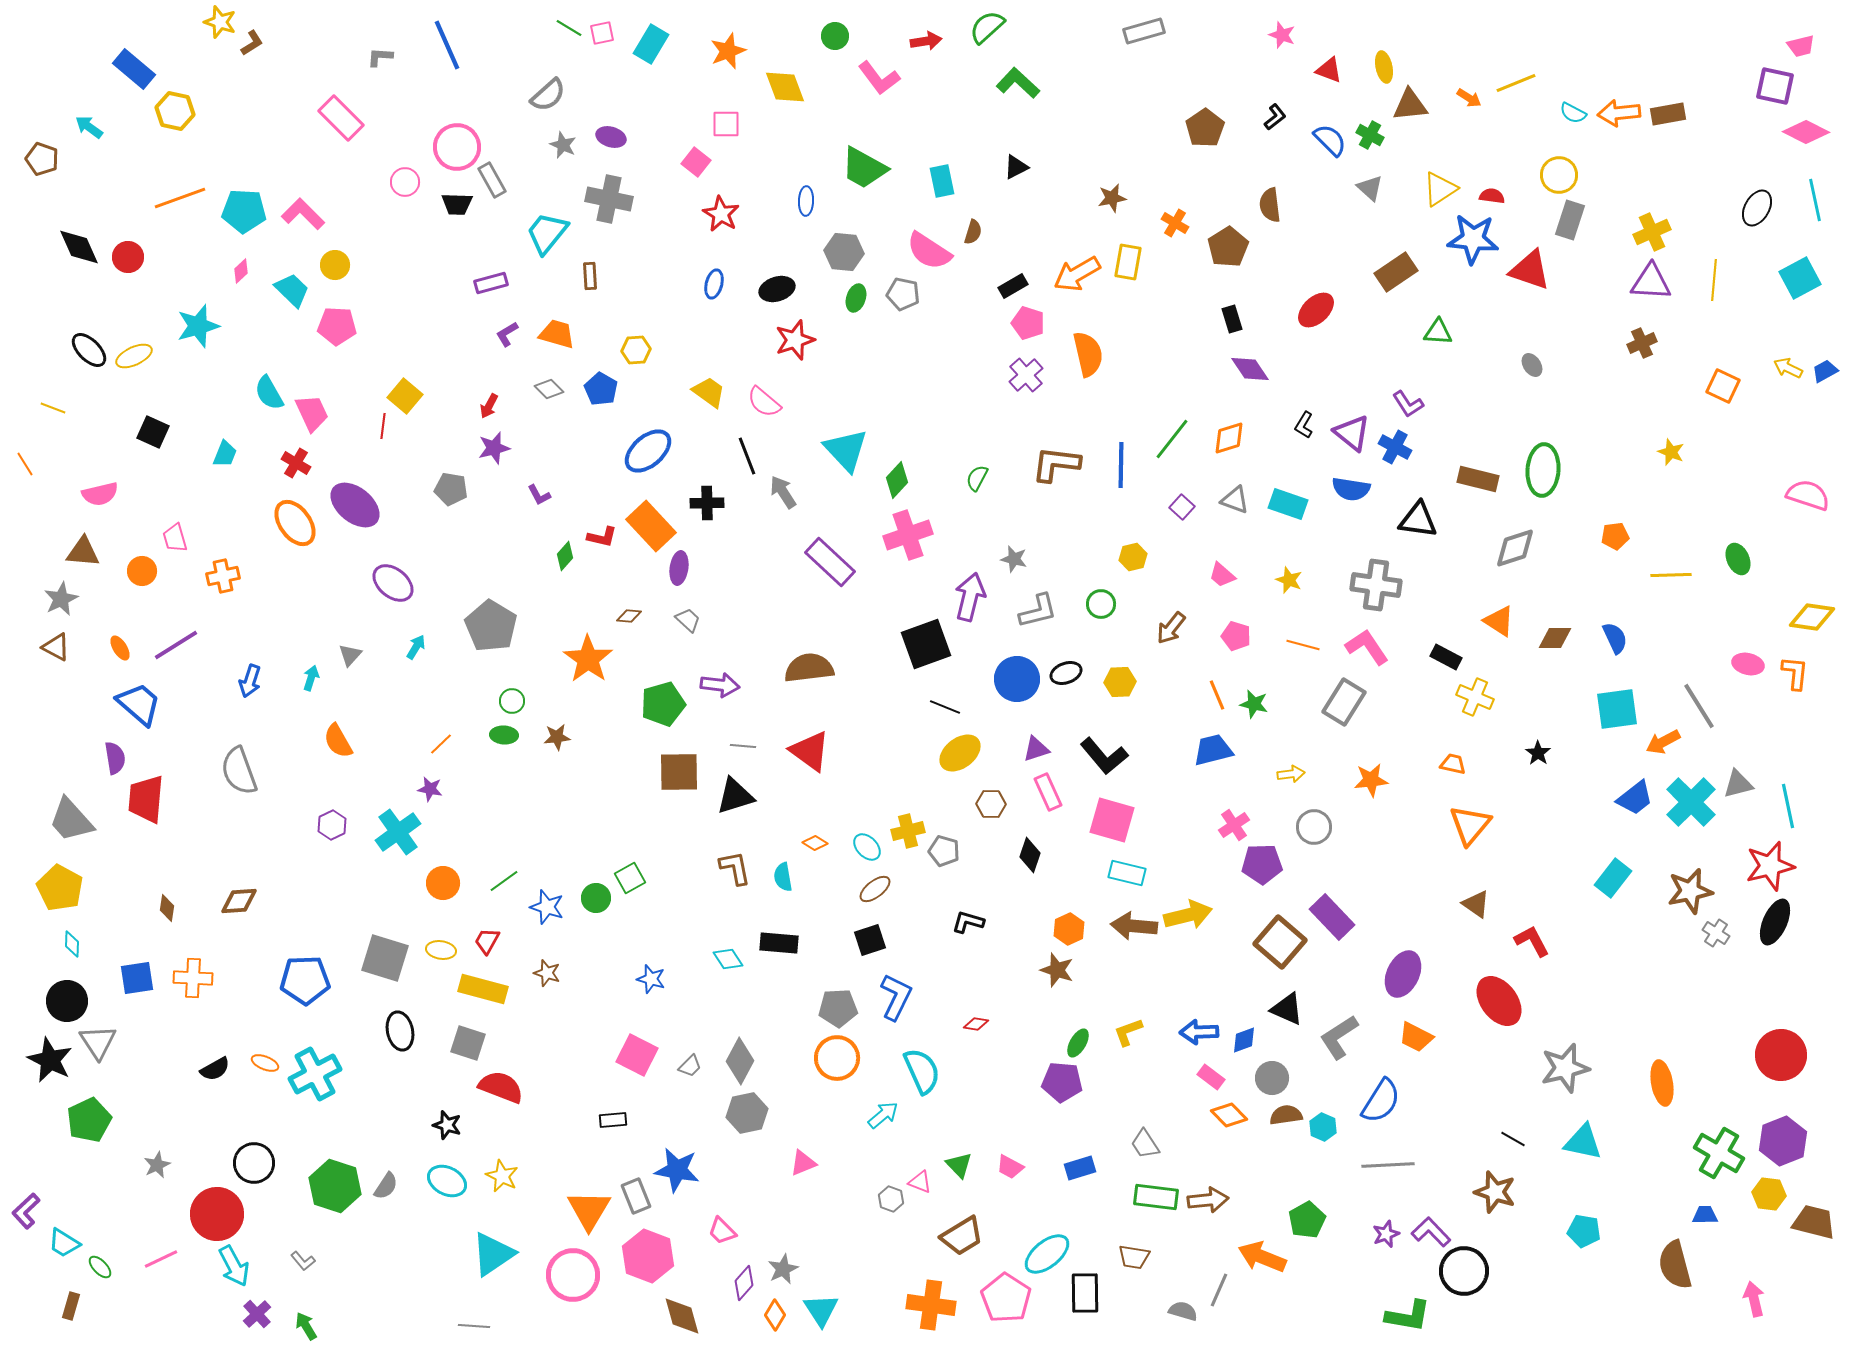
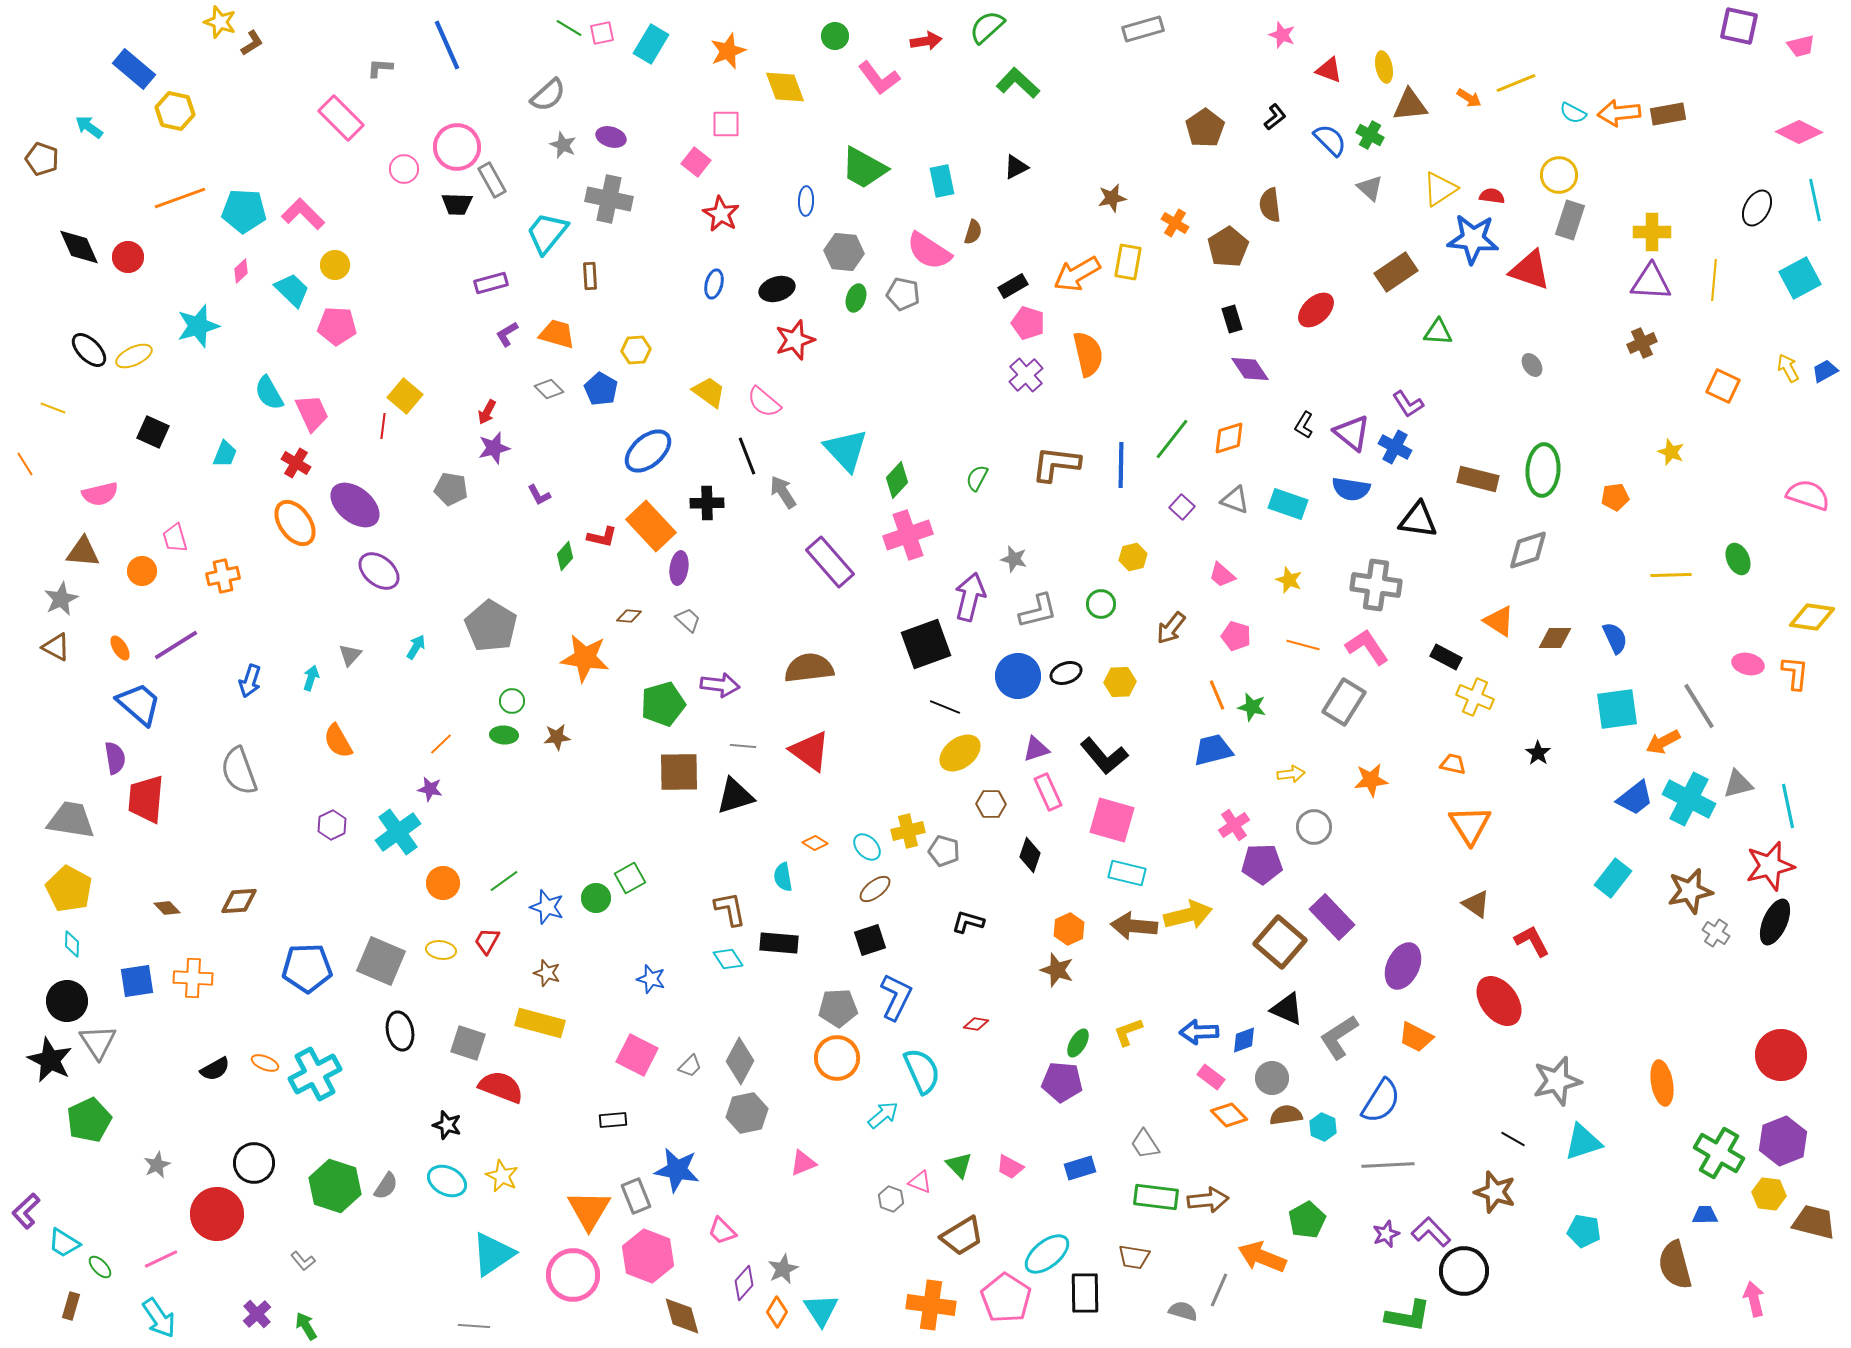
gray rectangle at (1144, 31): moved 1 px left, 2 px up
gray L-shape at (380, 57): moved 11 px down
purple square at (1775, 86): moved 36 px left, 60 px up
pink diamond at (1806, 132): moved 7 px left
pink circle at (405, 182): moved 1 px left, 13 px up
yellow cross at (1652, 232): rotated 24 degrees clockwise
yellow arrow at (1788, 368): rotated 36 degrees clockwise
red arrow at (489, 406): moved 2 px left, 6 px down
orange pentagon at (1615, 536): moved 39 px up
gray diamond at (1515, 548): moved 13 px right, 2 px down
purple rectangle at (830, 562): rotated 6 degrees clockwise
purple ellipse at (393, 583): moved 14 px left, 12 px up
orange star at (588, 659): moved 3 px left, 1 px up; rotated 27 degrees counterclockwise
blue circle at (1017, 679): moved 1 px right, 3 px up
green star at (1254, 704): moved 2 px left, 3 px down
cyan cross at (1691, 802): moved 2 px left, 3 px up; rotated 18 degrees counterclockwise
gray trapezoid at (71, 820): rotated 141 degrees clockwise
orange triangle at (1470, 825): rotated 12 degrees counterclockwise
brown L-shape at (735, 868): moved 5 px left, 41 px down
yellow pentagon at (60, 888): moved 9 px right, 1 px down
brown diamond at (167, 908): rotated 52 degrees counterclockwise
gray square at (385, 958): moved 4 px left, 3 px down; rotated 6 degrees clockwise
purple ellipse at (1403, 974): moved 8 px up
blue square at (137, 978): moved 3 px down
blue pentagon at (305, 980): moved 2 px right, 12 px up
yellow rectangle at (483, 989): moved 57 px right, 34 px down
gray star at (1565, 1068): moved 8 px left, 13 px down
cyan triangle at (1583, 1142): rotated 30 degrees counterclockwise
cyan arrow at (234, 1266): moved 75 px left, 52 px down; rotated 6 degrees counterclockwise
orange diamond at (775, 1315): moved 2 px right, 3 px up
